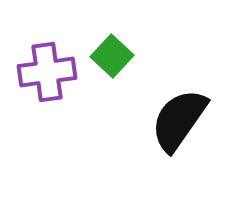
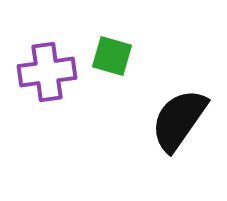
green square: rotated 27 degrees counterclockwise
